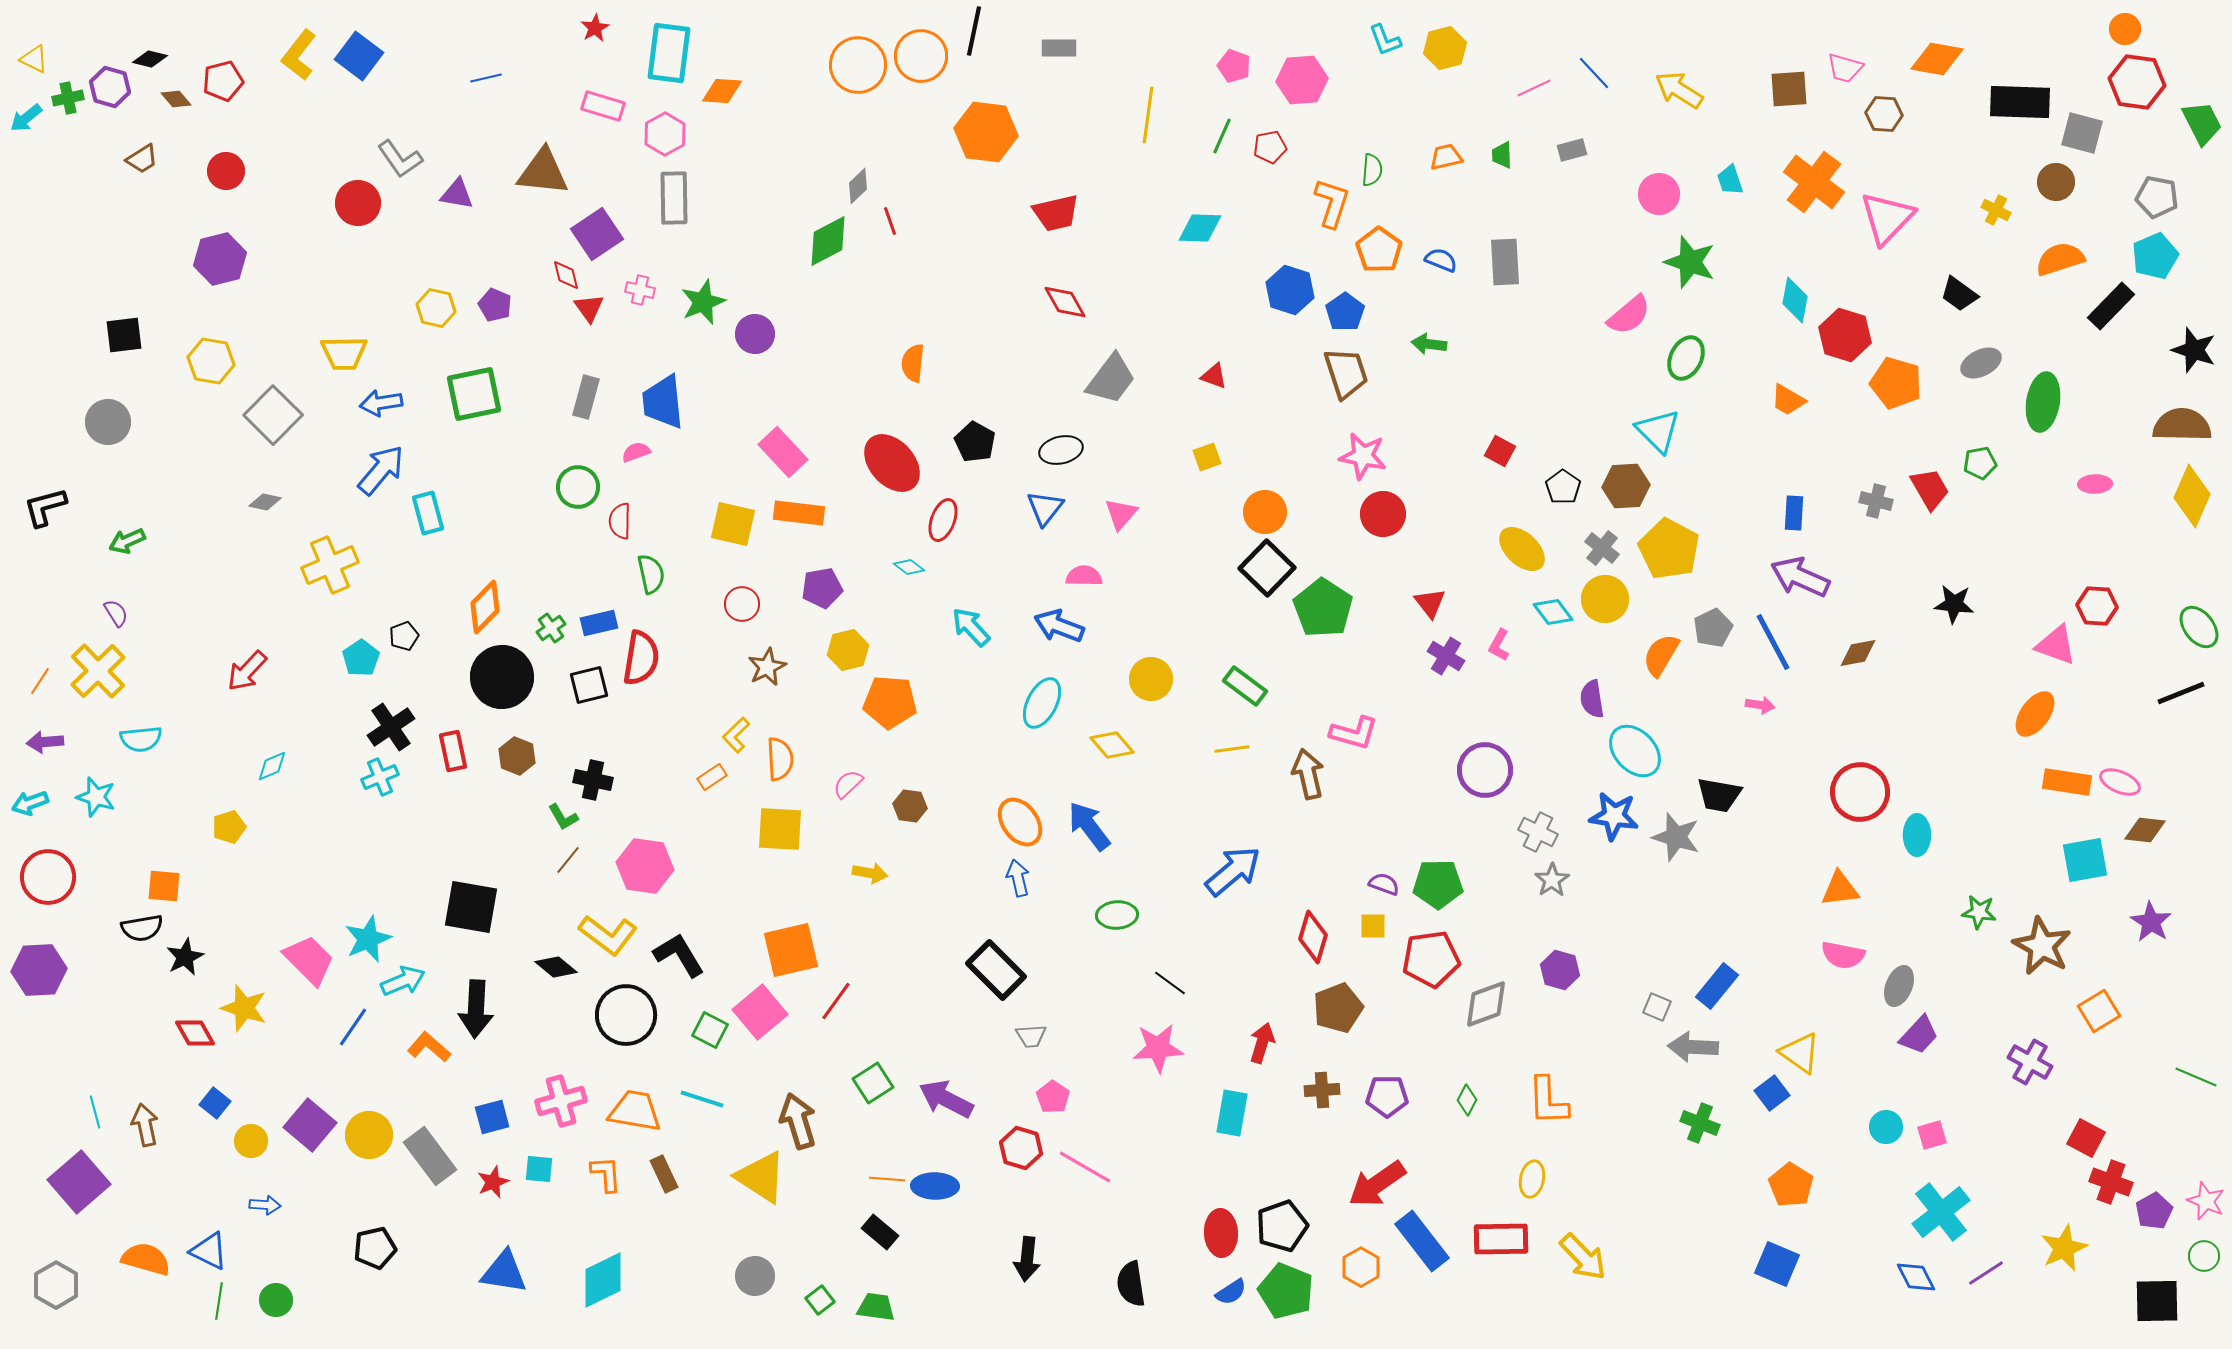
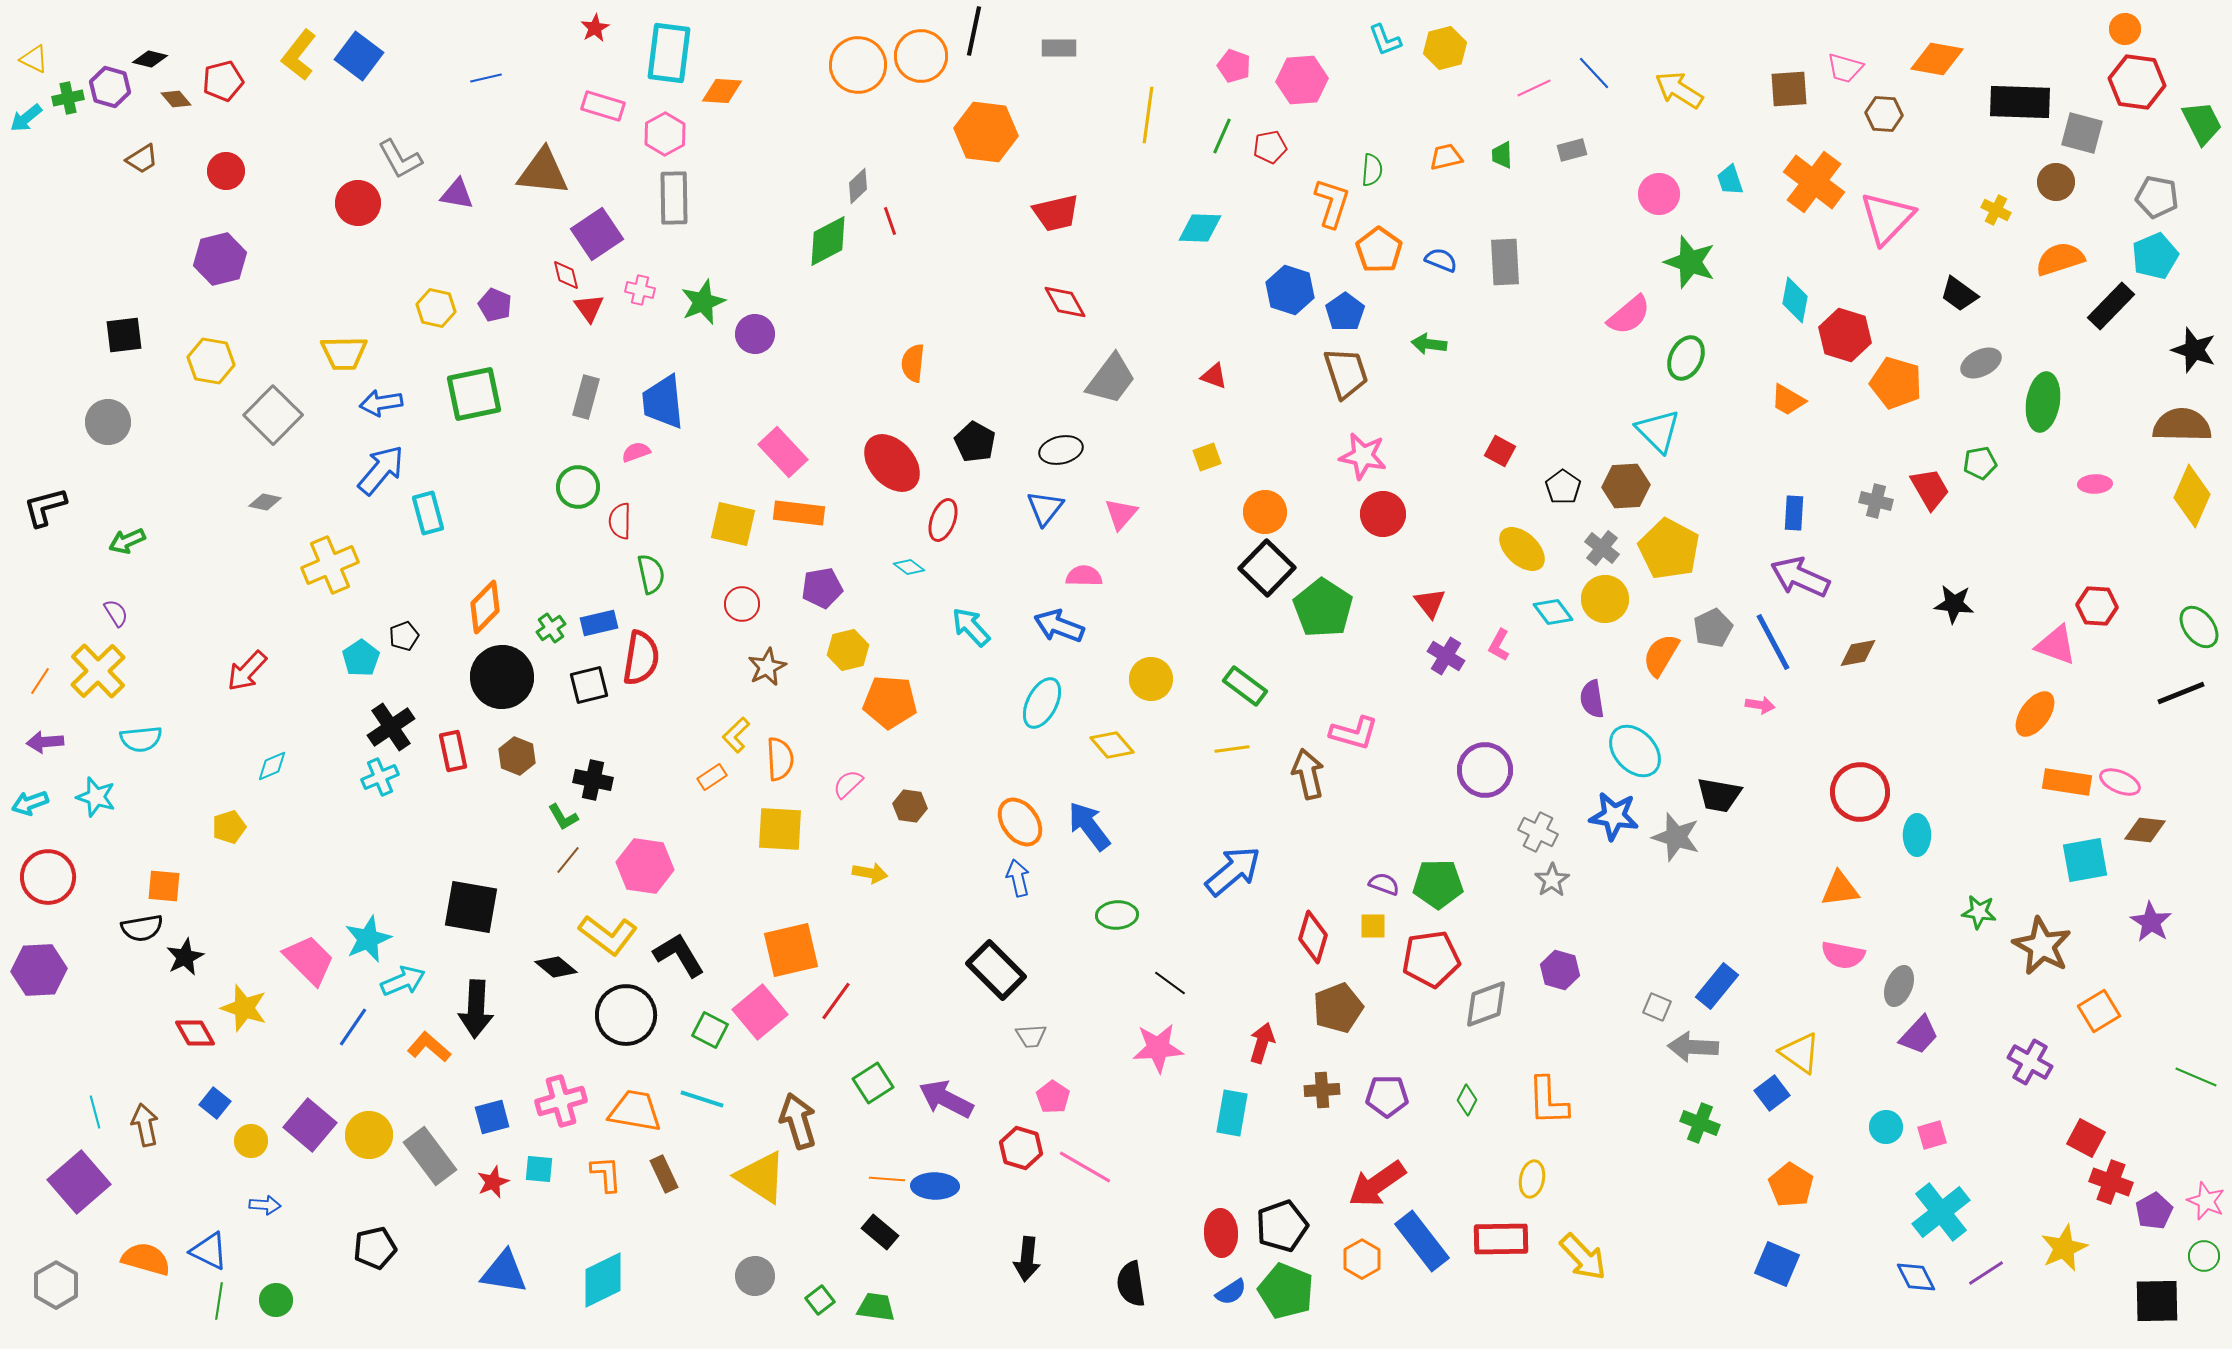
gray L-shape at (400, 159): rotated 6 degrees clockwise
orange hexagon at (1361, 1267): moved 1 px right, 8 px up
